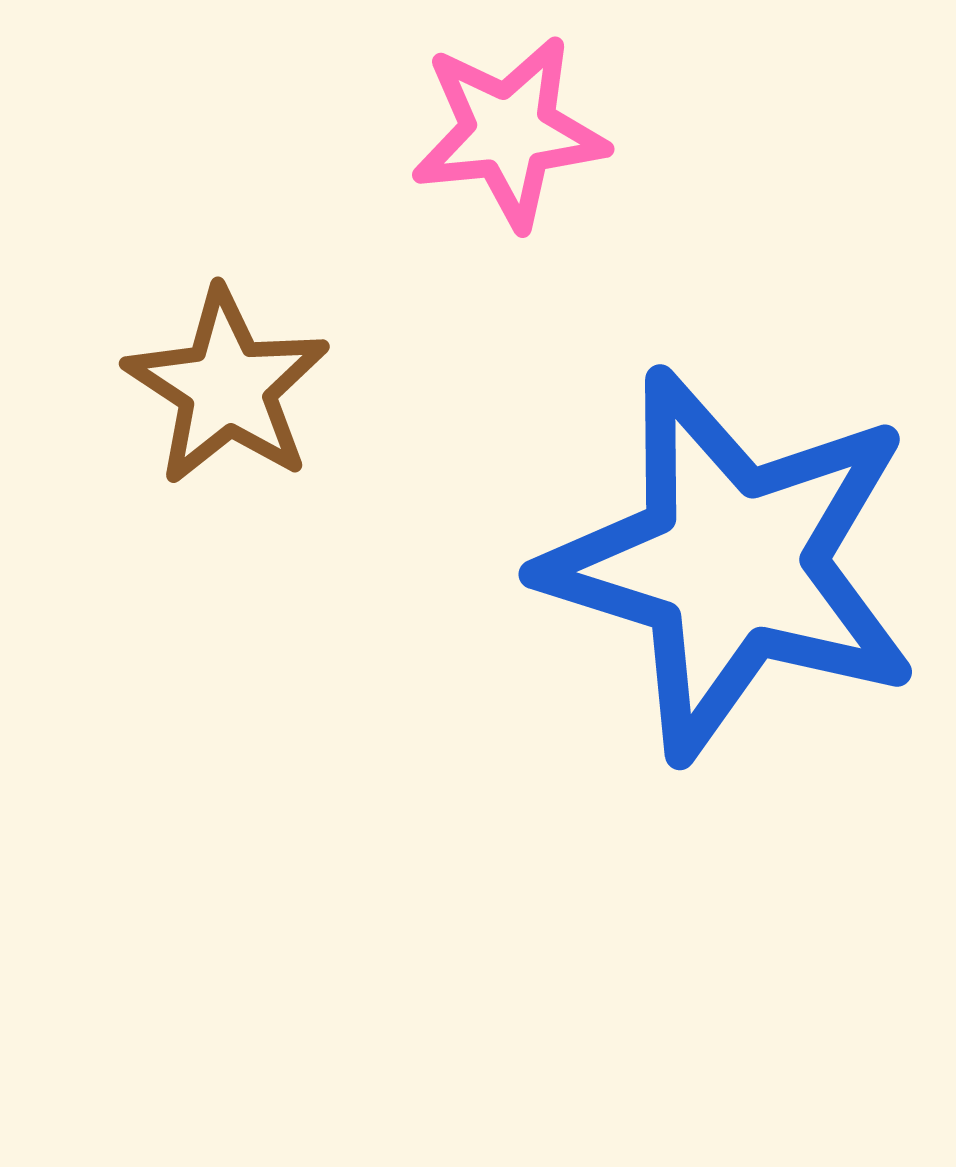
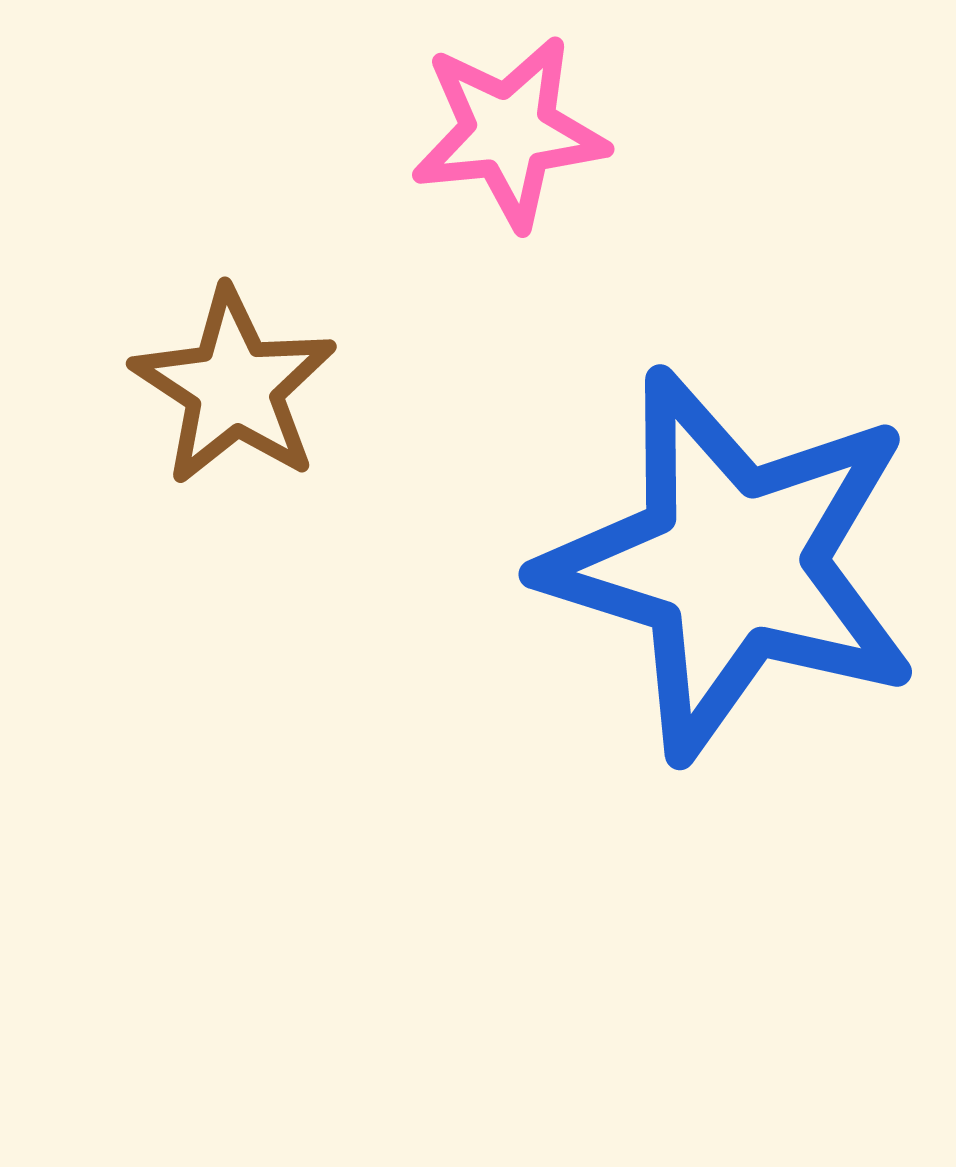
brown star: moved 7 px right
